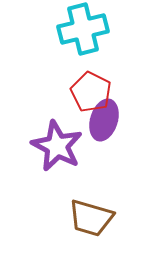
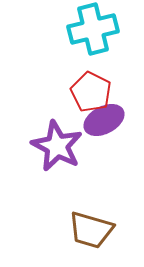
cyan cross: moved 10 px right
purple ellipse: rotated 45 degrees clockwise
brown trapezoid: moved 12 px down
